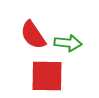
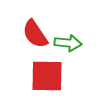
red semicircle: moved 2 px right, 1 px up
